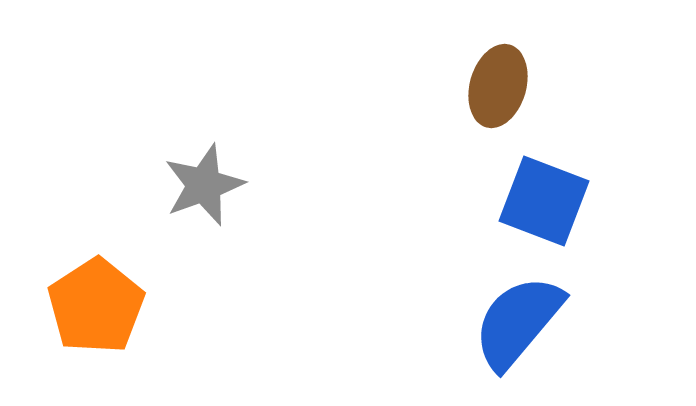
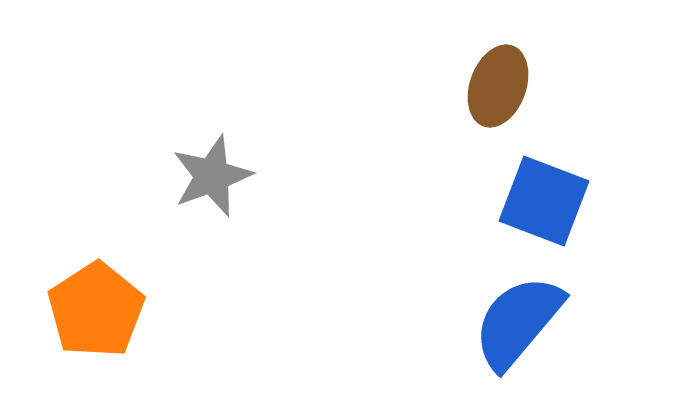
brown ellipse: rotated 4 degrees clockwise
gray star: moved 8 px right, 9 px up
orange pentagon: moved 4 px down
